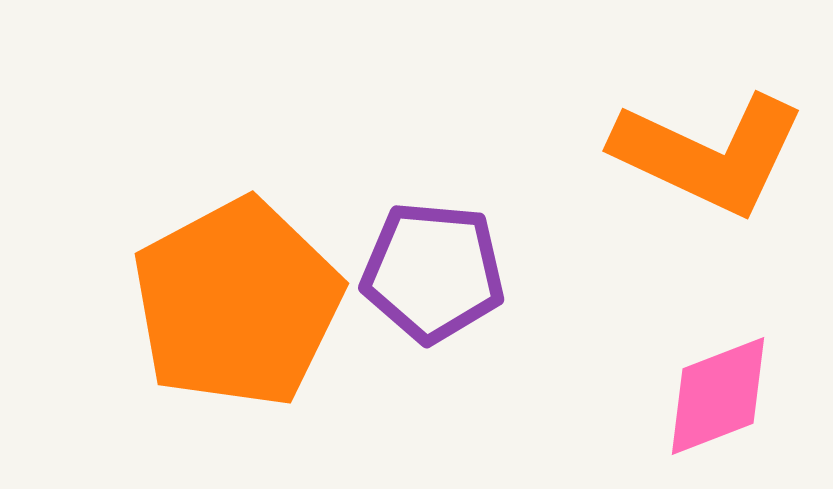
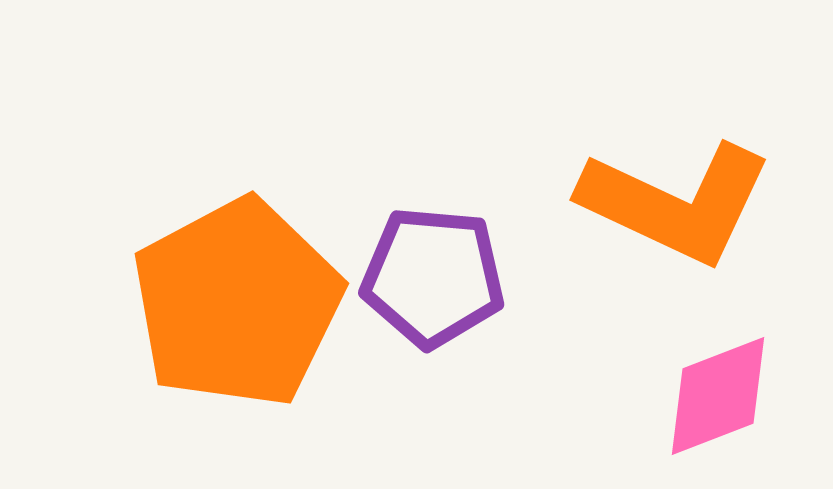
orange L-shape: moved 33 px left, 49 px down
purple pentagon: moved 5 px down
